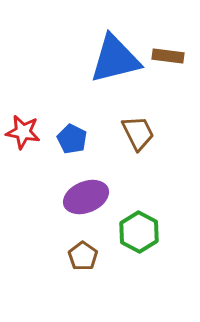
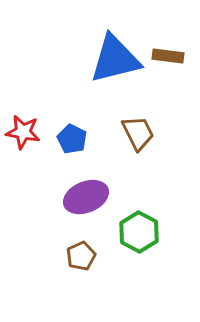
brown pentagon: moved 2 px left; rotated 12 degrees clockwise
